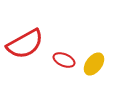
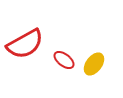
red ellipse: rotated 15 degrees clockwise
